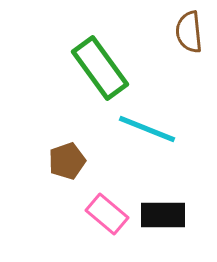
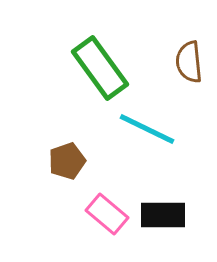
brown semicircle: moved 30 px down
cyan line: rotated 4 degrees clockwise
